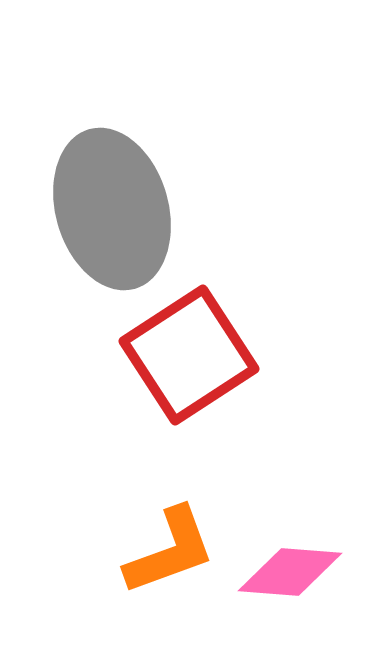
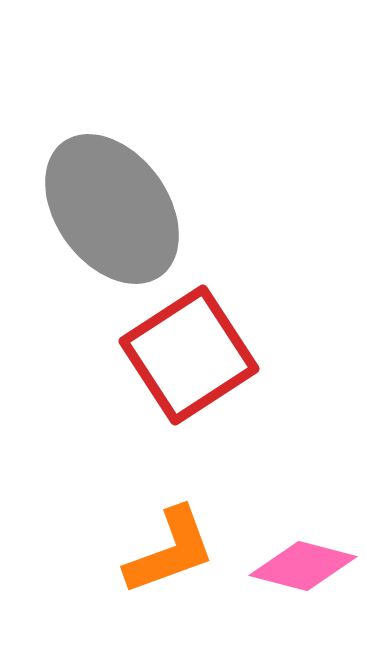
gray ellipse: rotated 20 degrees counterclockwise
pink diamond: moved 13 px right, 6 px up; rotated 10 degrees clockwise
